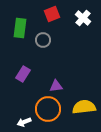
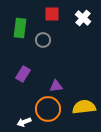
red square: rotated 21 degrees clockwise
